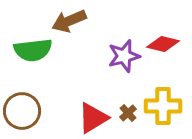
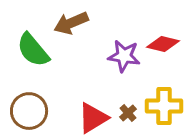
brown arrow: moved 2 px right, 2 px down
green semicircle: rotated 57 degrees clockwise
purple star: rotated 24 degrees clockwise
yellow cross: moved 1 px right
brown circle: moved 7 px right
